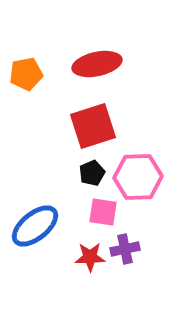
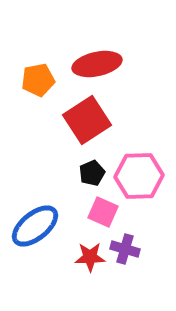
orange pentagon: moved 12 px right, 6 px down
red square: moved 6 px left, 6 px up; rotated 15 degrees counterclockwise
pink hexagon: moved 1 px right, 1 px up
pink square: rotated 16 degrees clockwise
purple cross: rotated 28 degrees clockwise
